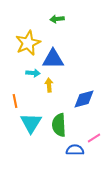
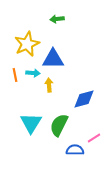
yellow star: moved 1 px left, 1 px down
orange line: moved 26 px up
green semicircle: rotated 30 degrees clockwise
